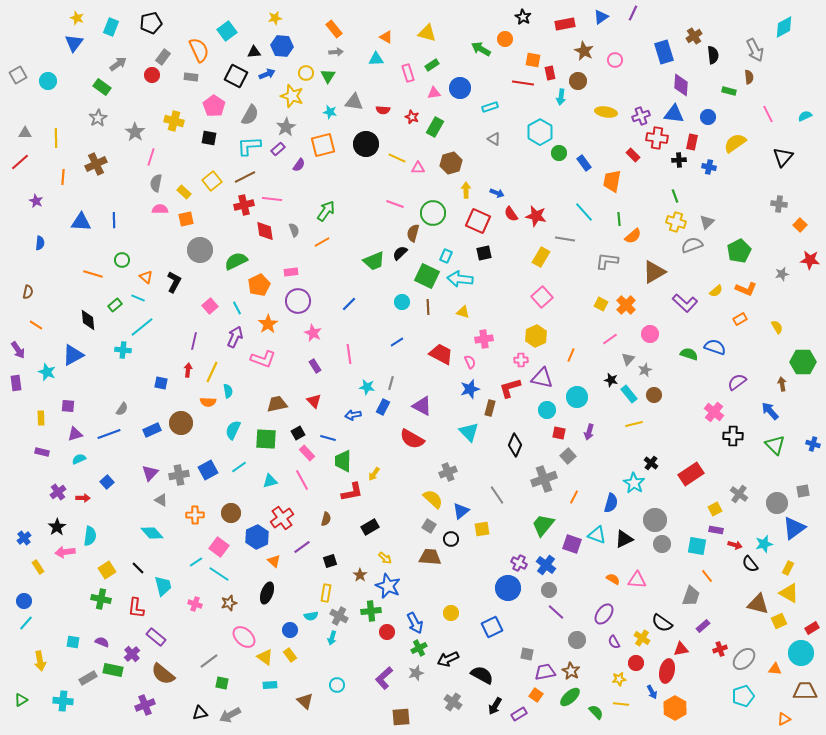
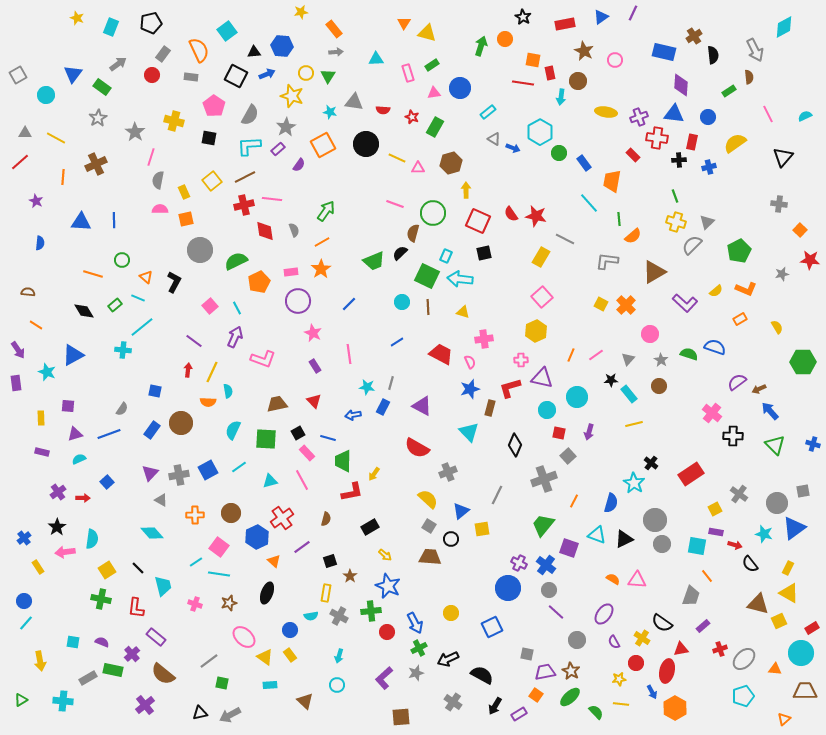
yellow star at (275, 18): moved 26 px right, 6 px up
orange triangle at (386, 37): moved 18 px right, 14 px up; rotated 32 degrees clockwise
blue triangle at (74, 43): moved 1 px left, 31 px down
green arrow at (481, 49): moved 3 px up; rotated 78 degrees clockwise
blue rectangle at (664, 52): rotated 60 degrees counterclockwise
gray rectangle at (163, 57): moved 3 px up
cyan circle at (48, 81): moved 2 px left, 14 px down
green rectangle at (729, 91): rotated 48 degrees counterclockwise
cyan rectangle at (490, 107): moved 2 px left, 5 px down; rotated 21 degrees counterclockwise
purple cross at (641, 116): moved 2 px left, 1 px down
yellow line at (56, 138): rotated 60 degrees counterclockwise
orange square at (323, 145): rotated 15 degrees counterclockwise
blue cross at (709, 167): rotated 24 degrees counterclockwise
gray semicircle at (156, 183): moved 2 px right, 3 px up
yellow rectangle at (184, 192): rotated 24 degrees clockwise
blue arrow at (497, 193): moved 16 px right, 45 px up
cyan line at (584, 212): moved 5 px right, 9 px up
orange square at (800, 225): moved 5 px down
gray line at (565, 239): rotated 18 degrees clockwise
gray semicircle at (692, 245): rotated 25 degrees counterclockwise
orange pentagon at (259, 285): moved 3 px up
brown semicircle at (28, 292): rotated 96 degrees counterclockwise
black diamond at (88, 320): moved 4 px left, 9 px up; rotated 25 degrees counterclockwise
orange star at (268, 324): moved 53 px right, 55 px up
yellow hexagon at (536, 336): moved 5 px up
pink line at (610, 339): moved 14 px left, 16 px down
purple line at (194, 341): rotated 66 degrees counterclockwise
gray star at (645, 370): moved 16 px right, 10 px up; rotated 16 degrees counterclockwise
black star at (611, 380): rotated 16 degrees counterclockwise
blue square at (161, 383): moved 6 px left, 8 px down
brown arrow at (782, 384): moved 23 px left, 5 px down; rotated 104 degrees counterclockwise
brown circle at (654, 395): moved 5 px right, 9 px up
pink cross at (714, 412): moved 2 px left, 1 px down
blue rectangle at (152, 430): rotated 30 degrees counterclockwise
red semicircle at (412, 439): moved 5 px right, 9 px down
gray line at (497, 495): rotated 60 degrees clockwise
orange line at (574, 497): moved 4 px down
yellow semicircle at (433, 499): moved 5 px left
purple rectangle at (716, 530): moved 2 px down
cyan semicircle at (90, 536): moved 2 px right, 3 px down
purple square at (572, 544): moved 3 px left, 4 px down
cyan star at (764, 544): moved 10 px up; rotated 30 degrees clockwise
yellow arrow at (385, 558): moved 3 px up
cyan line at (219, 574): rotated 25 degrees counterclockwise
brown star at (360, 575): moved 10 px left, 1 px down
cyan arrow at (332, 638): moved 7 px right, 18 px down
purple cross at (145, 705): rotated 18 degrees counterclockwise
orange triangle at (784, 719): rotated 16 degrees counterclockwise
